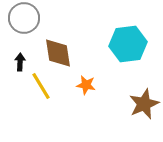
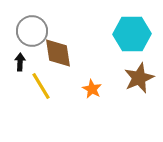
gray circle: moved 8 px right, 13 px down
cyan hexagon: moved 4 px right, 10 px up; rotated 6 degrees clockwise
orange star: moved 6 px right, 4 px down; rotated 18 degrees clockwise
brown star: moved 5 px left, 26 px up
